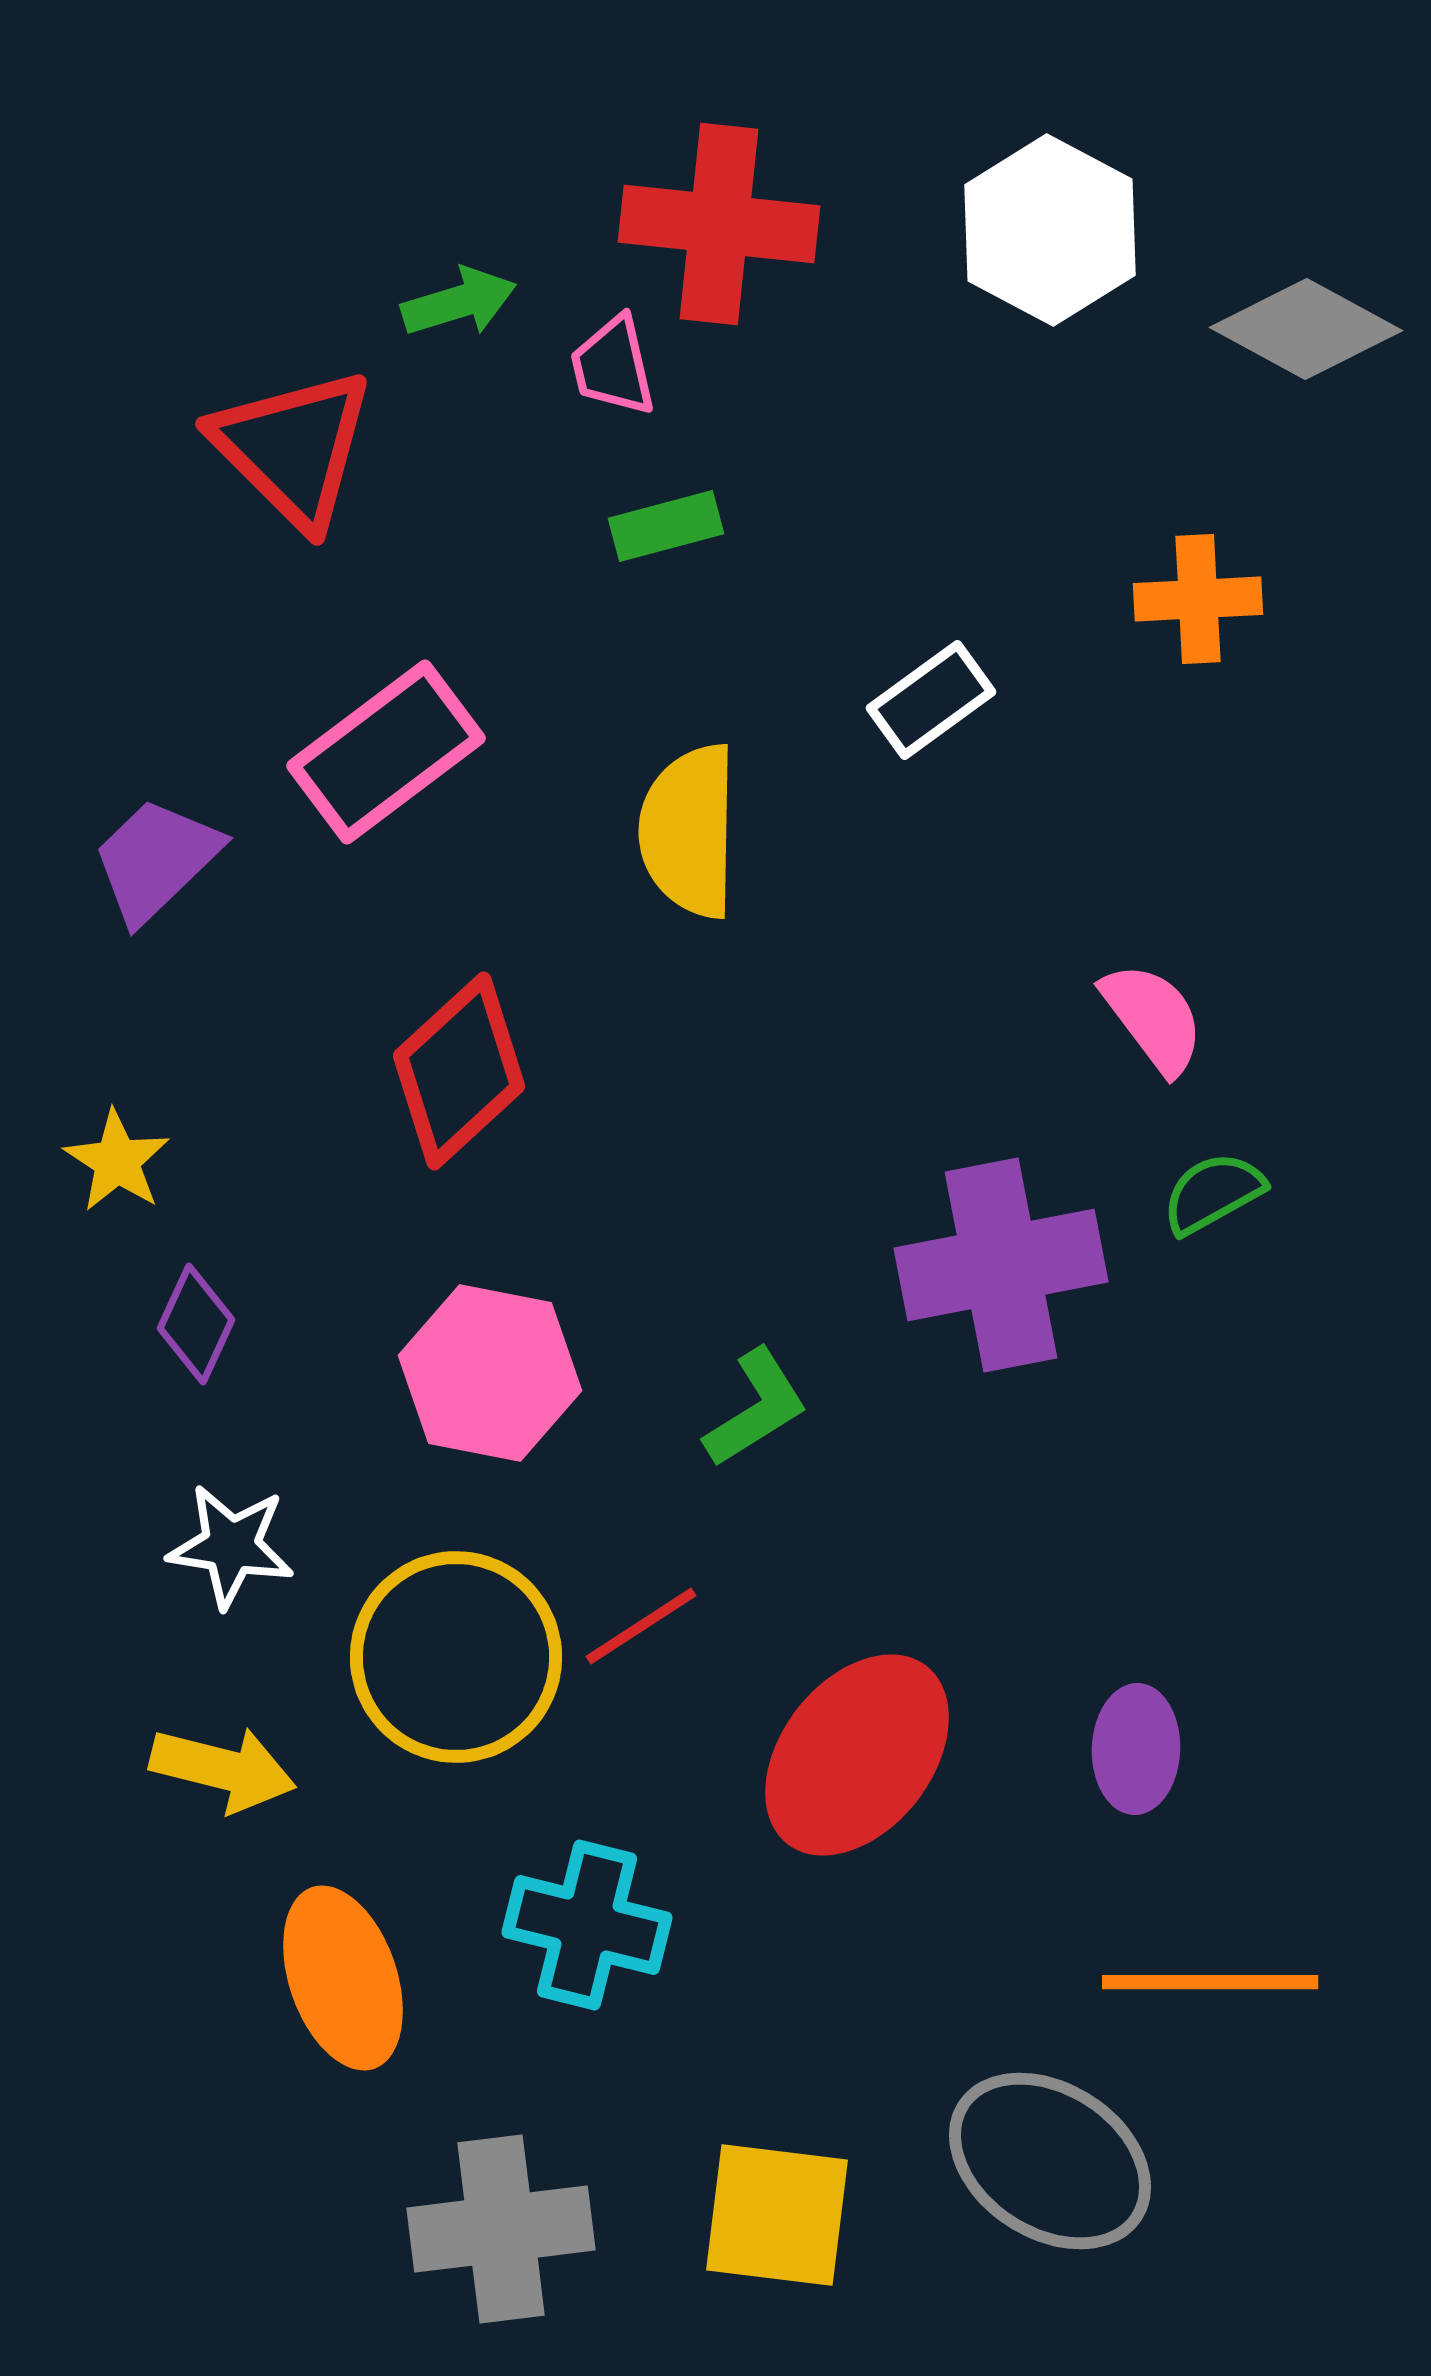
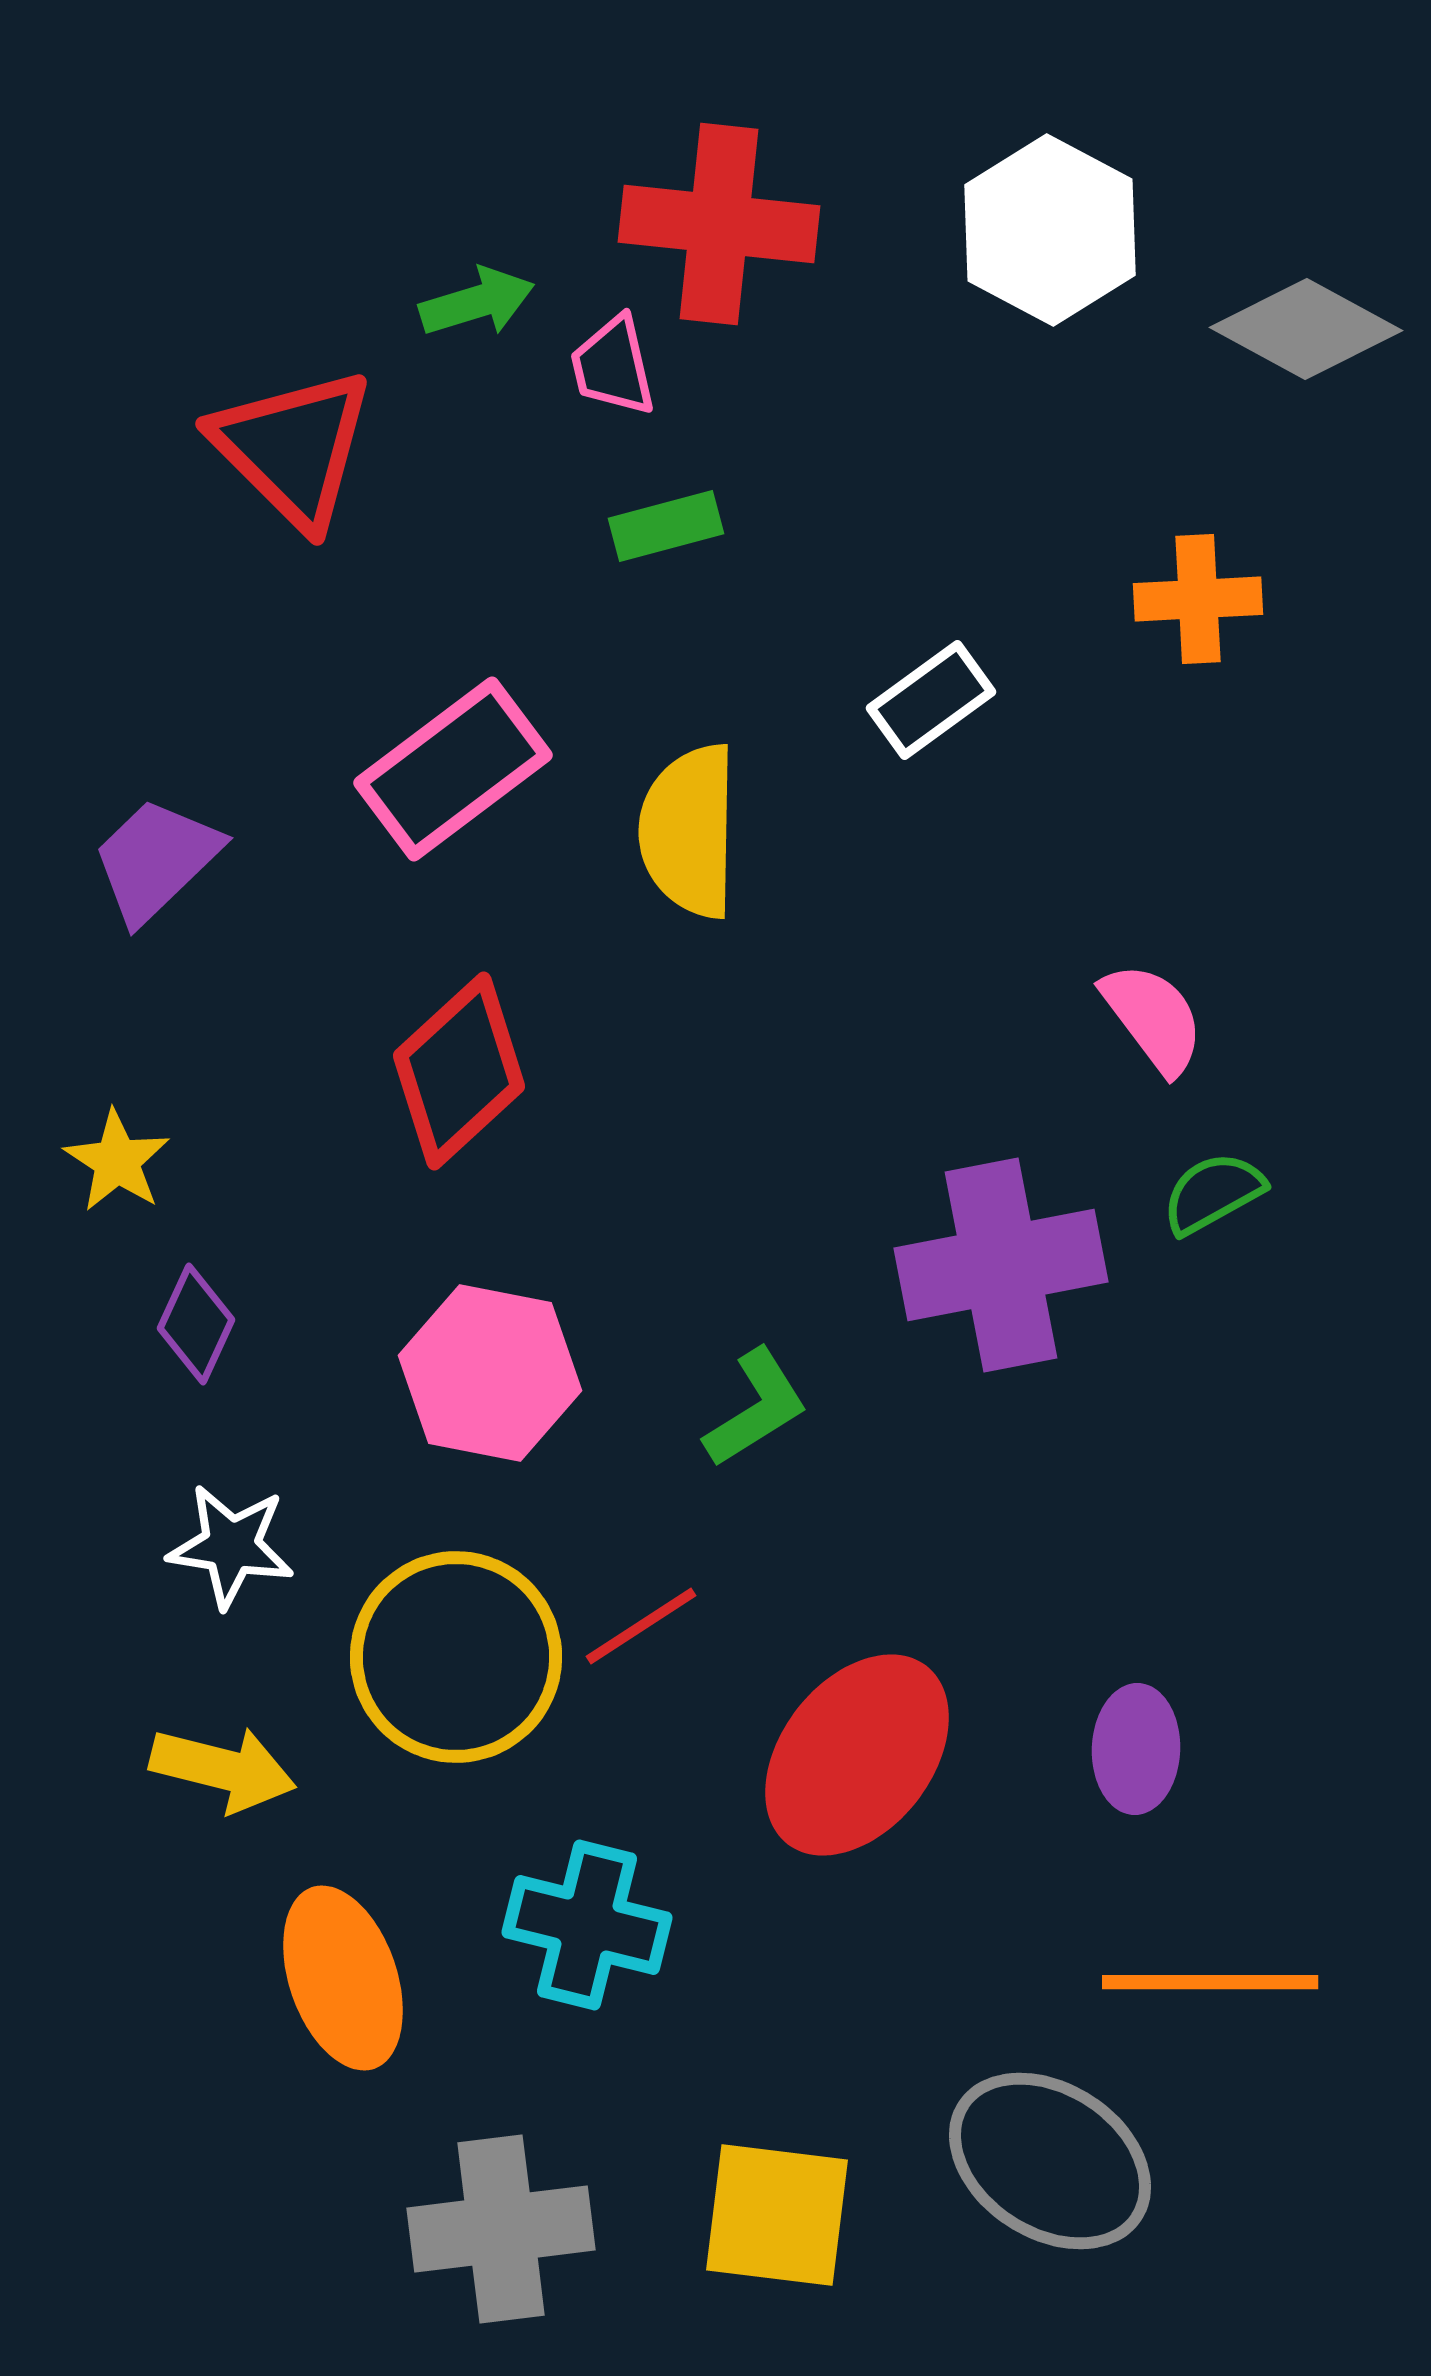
green arrow: moved 18 px right
pink rectangle: moved 67 px right, 17 px down
